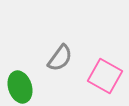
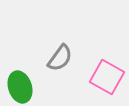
pink square: moved 2 px right, 1 px down
